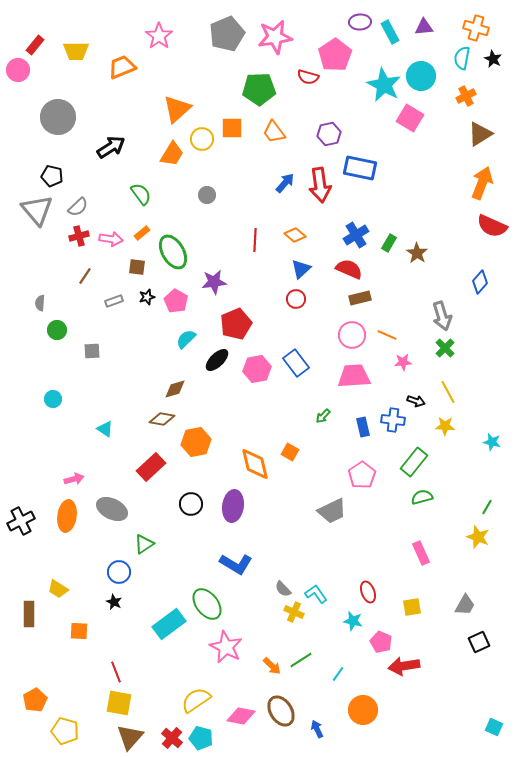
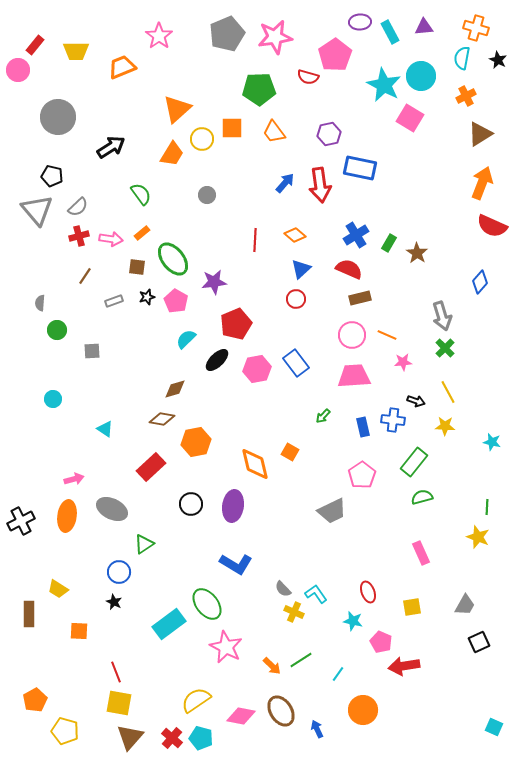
black star at (493, 59): moved 5 px right, 1 px down
green ellipse at (173, 252): moved 7 px down; rotated 8 degrees counterclockwise
green line at (487, 507): rotated 28 degrees counterclockwise
